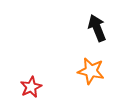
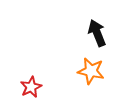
black arrow: moved 5 px down
